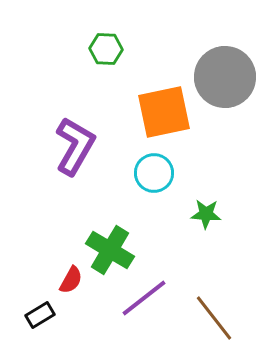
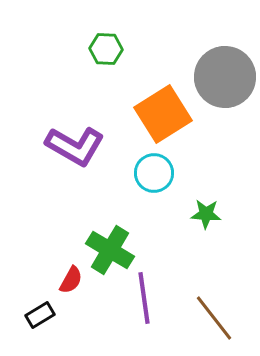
orange square: moved 1 px left, 2 px down; rotated 20 degrees counterclockwise
purple L-shape: rotated 90 degrees clockwise
purple line: rotated 60 degrees counterclockwise
